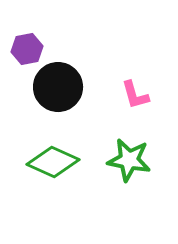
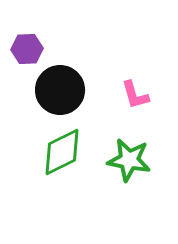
purple hexagon: rotated 8 degrees clockwise
black circle: moved 2 px right, 3 px down
green diamond: moved 9 px right, 10 px up; rotated 51 degrees counterclockwise
